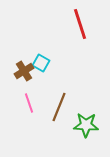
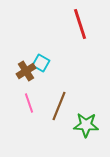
brown cross: moved 2 px right
brown line: moved 1 px up
